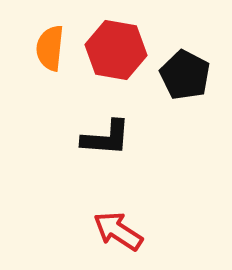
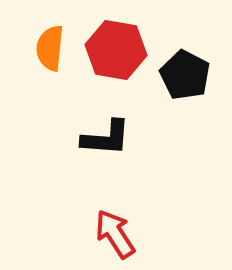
red arrow: moved 3 px left, 3 px down; rotated 24 degrees clockwise
